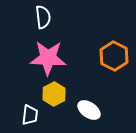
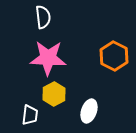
white ellipse: moved 1 px down; rotated 75 degrees clockwise
